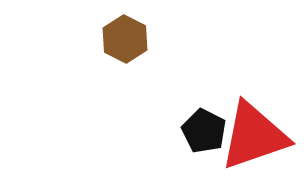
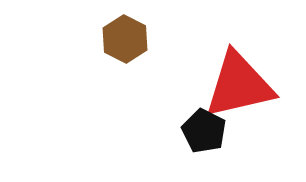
red triangle: moved 15 px left, 51 px up; rotated 6 degrees clockwise
